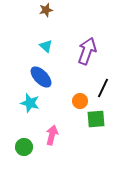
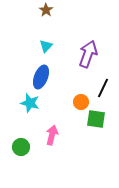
brown star: rotated 24 degrees counterclockwise
cyan triangle: rotated 32 degrees clockwise
purple arrow: moved 1 px right, 3 px down
blue ellipse: rotated 65 degrees clockwise
orange circle: moved 1 px right, 1 px down
green square: rotated 12 degrees clockwise
green circle: moved 3 px left
